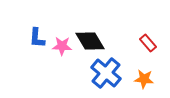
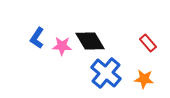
blue L-shape: rotated 30 degrees clockwise
